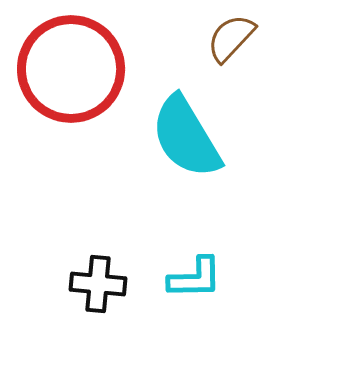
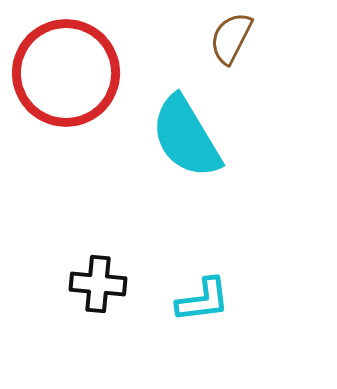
brown semicircle: rotated 16 degrees counterclockwise
red circle: moved 5 px left, 4 px down
cyan L-shape: moved 8 px right, 22 px down; rotated 6 degrees counterclockwise
